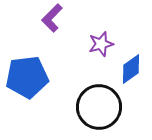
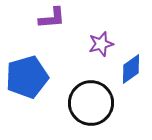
purple L-shape: rotated 140 degrees counterclockwise
blue pentagon: rotated 9 degrees counterclockwise
black circle: moved 8 px left, 4 px up
